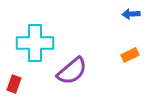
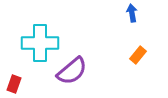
blue arrow: moved 1 px right, 1 px up; rotated 84 degrees clockwise
cyan cross: moved 5 px right
orange rectangle: moved 8 px right; rotated 24 degrees counterclockwise
